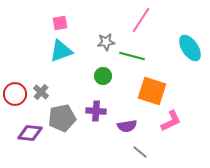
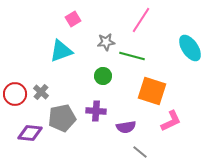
pink square: moved 13 px right, 4 px up; rotated 21 degrees counterclockwise
purple semicircle: moved 1 px left, 1 px down
